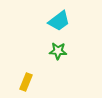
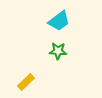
yellow rectangle: rotated 24 degrees clockwise
